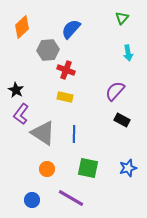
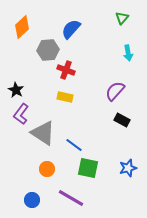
blue line: moved 11 px down; rotated 54 degrees counterclockwise
